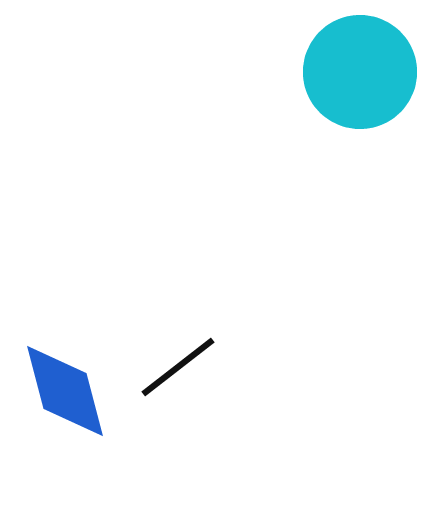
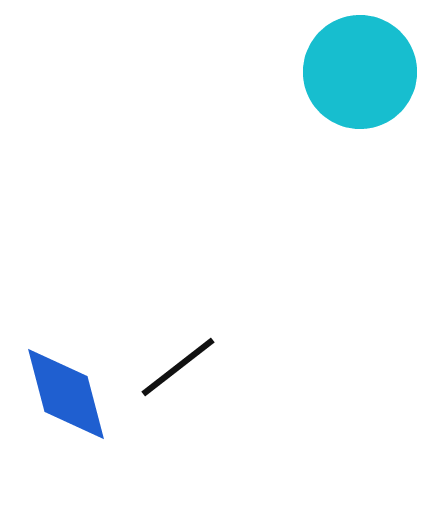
blue diamond: moved 1 px right, 3 px down
